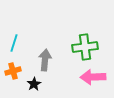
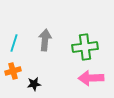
gray arrow: moved 20 px up
pink arrow: moved 2 px left, 1 px down
black star: rotated 24 degrees clockwise
